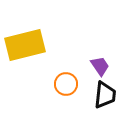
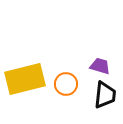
yellow rectangle: moved 34 px down
purple trapezoid: rotated 40 degrees counterclockwise
